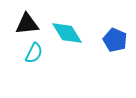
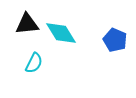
cyan diamond: moved 6 px left
cyan semicircle: moved 10 px down
